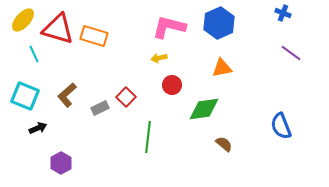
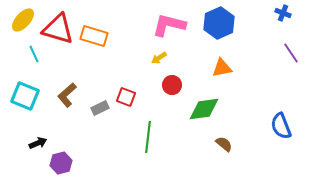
pink L-shape: moved 2 px up
purple line: rotated 20 degrees clockwise
yellow arrow: rotated 21 degrees counterclockwise
red square: rotated 24 degrees counterclockwise
black arrow: moved 15 px down
purple hexagon: rotated 15 degrees clockwise
